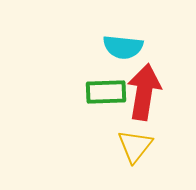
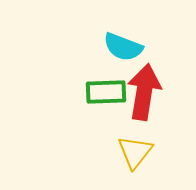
cyan semicircle: rotated 15 degrees clockwise
yellow triangle: moved 6 px down
